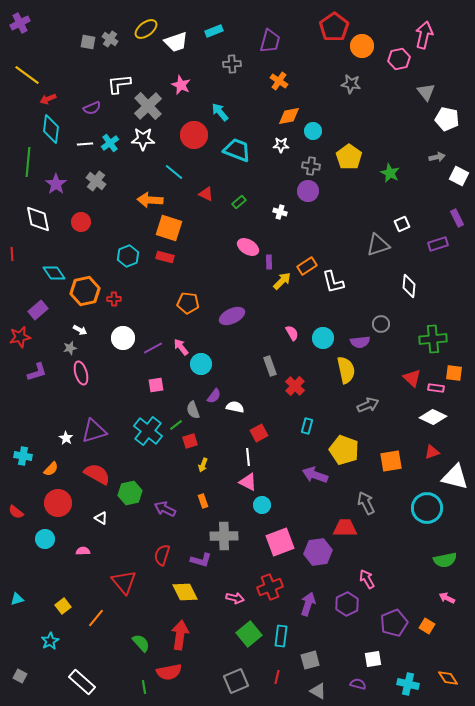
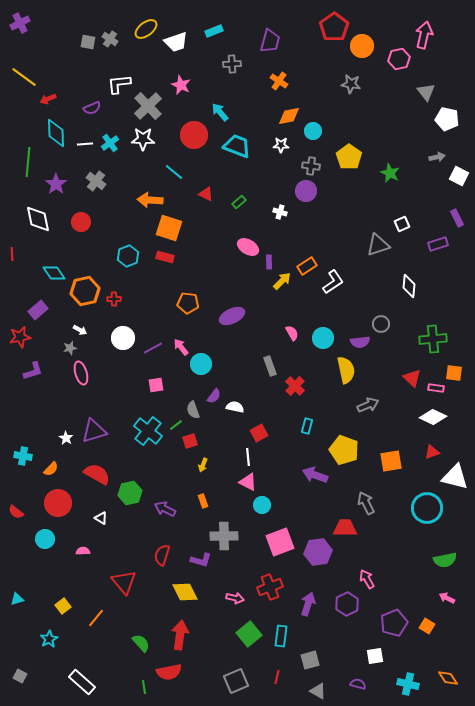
yellow line at (27, 75): moved 3 px left, 2 px down
cyan diamond at (51, 129): moved 5 px right, 4 px down; rotated 8 degrees counterclockwise
cyan trapezoid at (237, 150): moved 4 px up
purple circle at (308, 191): moved 2 px left
white L-shape at (333, 282): rotated 110 degrees counterclockwise
purple L-shape at (37, 372): moved 4 px left, 1 px up
cyan star at (50, 641): moved 1 px left, 2 px up
white square at (373, 659): moved 2 px right, 3 px up
